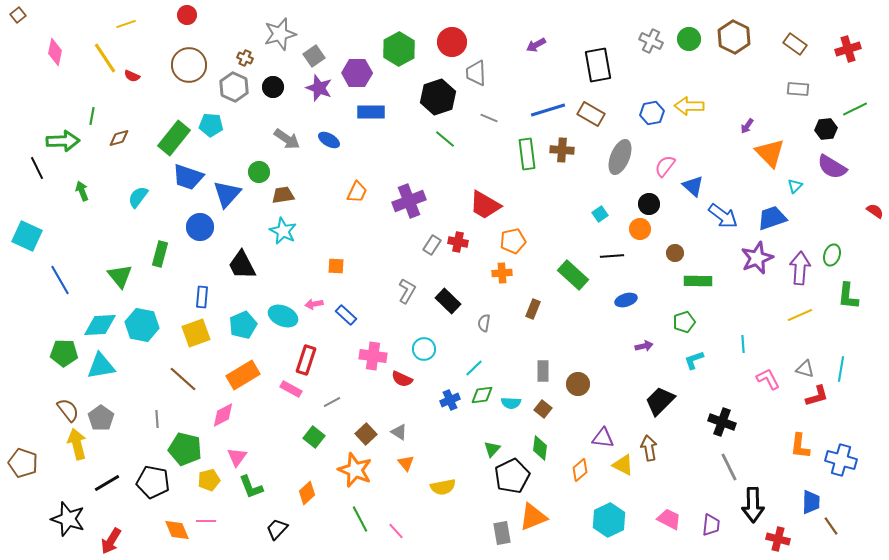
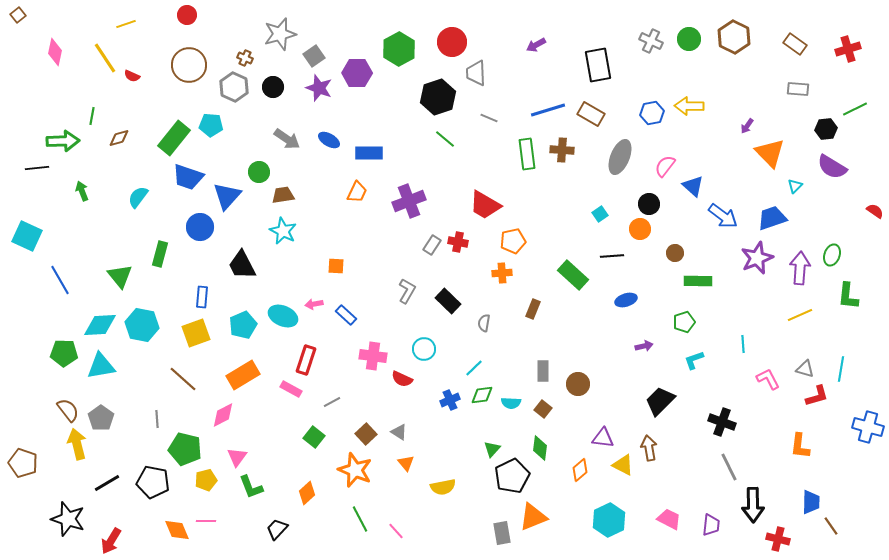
blue rectangle at (371, 112): moved 2 px left, 41 px down
black line at (37, 168): rotated 70 degrees counterclockwise
blue triangle at (227, 194): moved 2 px down
blue cross at (841, 460): moved 27 px right, 33 px up
yellow pentagon at (209, 480): moved 3 px left
